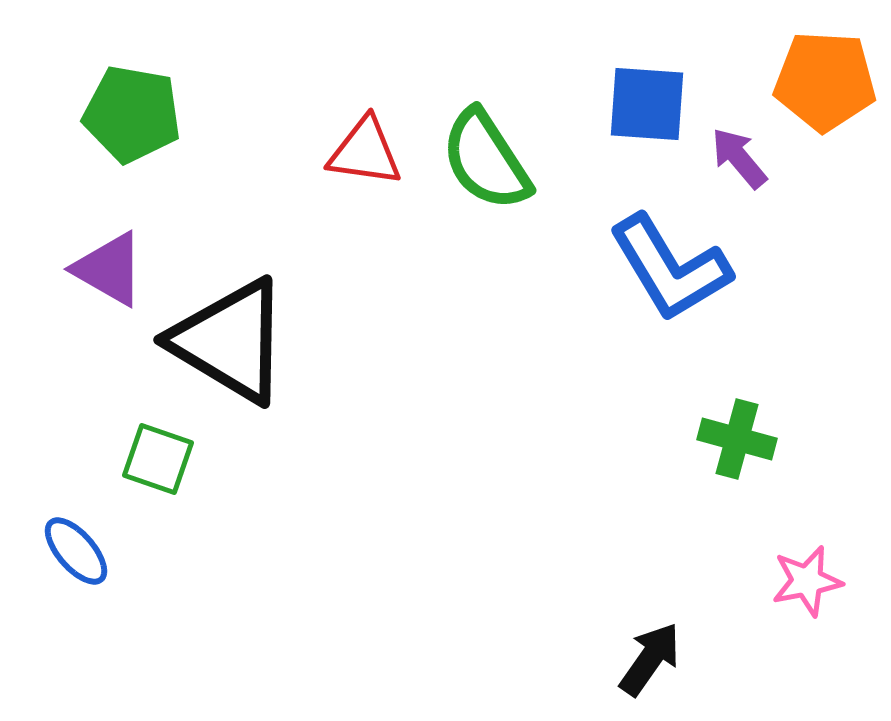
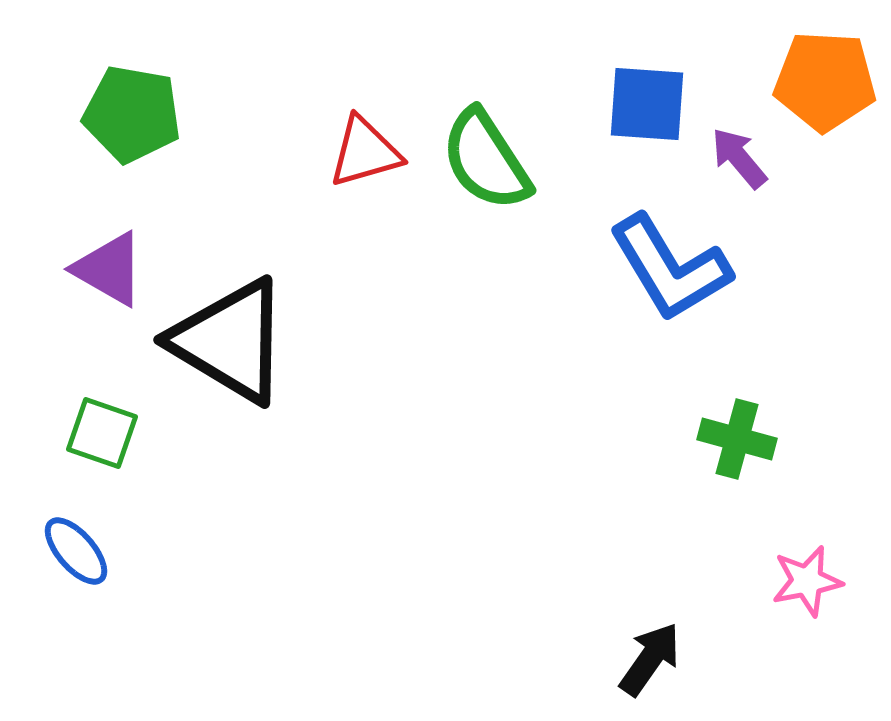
red triangle: rotated 24 degrees counterclockwise
green square: moved 56 px left, 26 px up
